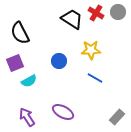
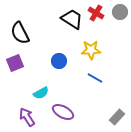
gray circle: moved 2 px right
cyan semicircle: moved 12 px right, 12 px down
